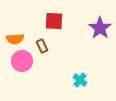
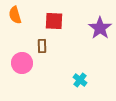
orange semicircle: moved 24 px up; rotated 78 degrees clockwise
brown rectangle: rotated 24 degrees clockwise
pink circle: moved 2 px down
